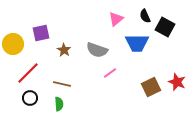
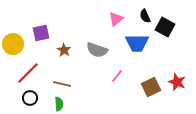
pink line: moved 7 px right, 3 px down; rotated 16 degrees counterclockwise
